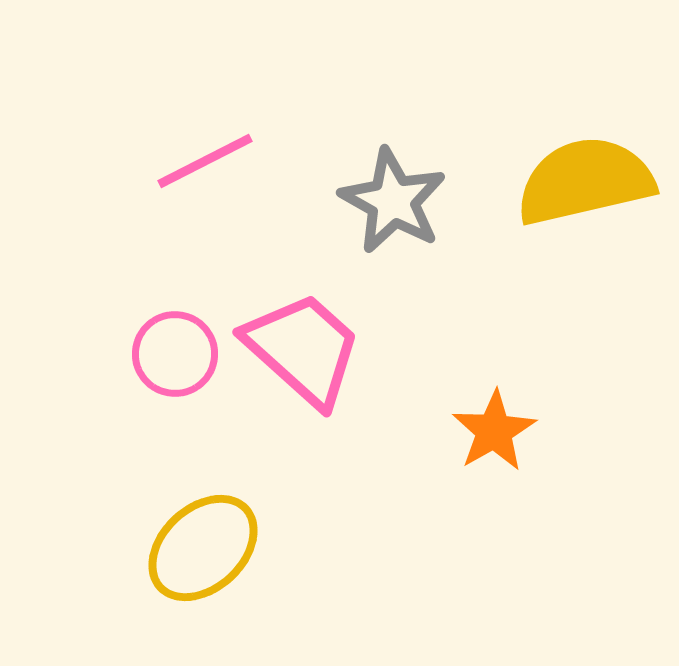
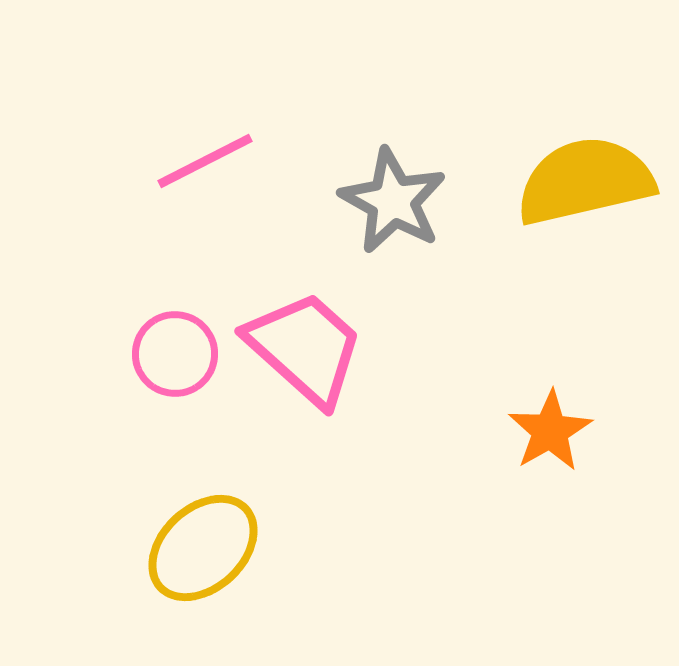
pink trapezoid: moved 2 px right, 1 px up
orange star: moved 56 px right
